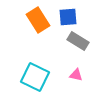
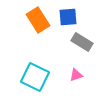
gray rectangle: moved 4 px right, 1 px down
pink triangle: rotated 32 degrees counterclockwise
